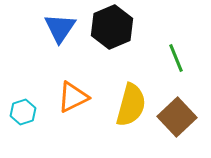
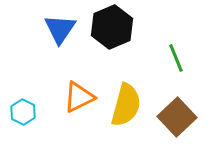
blue triangle: moved 1 px down
orange triangle: moved 6 px right
yellow semicircle: moved 5 px left
cyan hexagon: rotated 15 degrees counterclockwise
